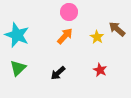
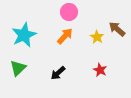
cyan star: moved 7 px right; rotated 25 degrees clockwise
